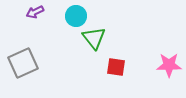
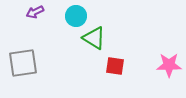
green triangle: rotated 20 degrees counterclockwise
gray square: rotated 16 degrees clockwise
red square: moved 1 px left, 1 px up
